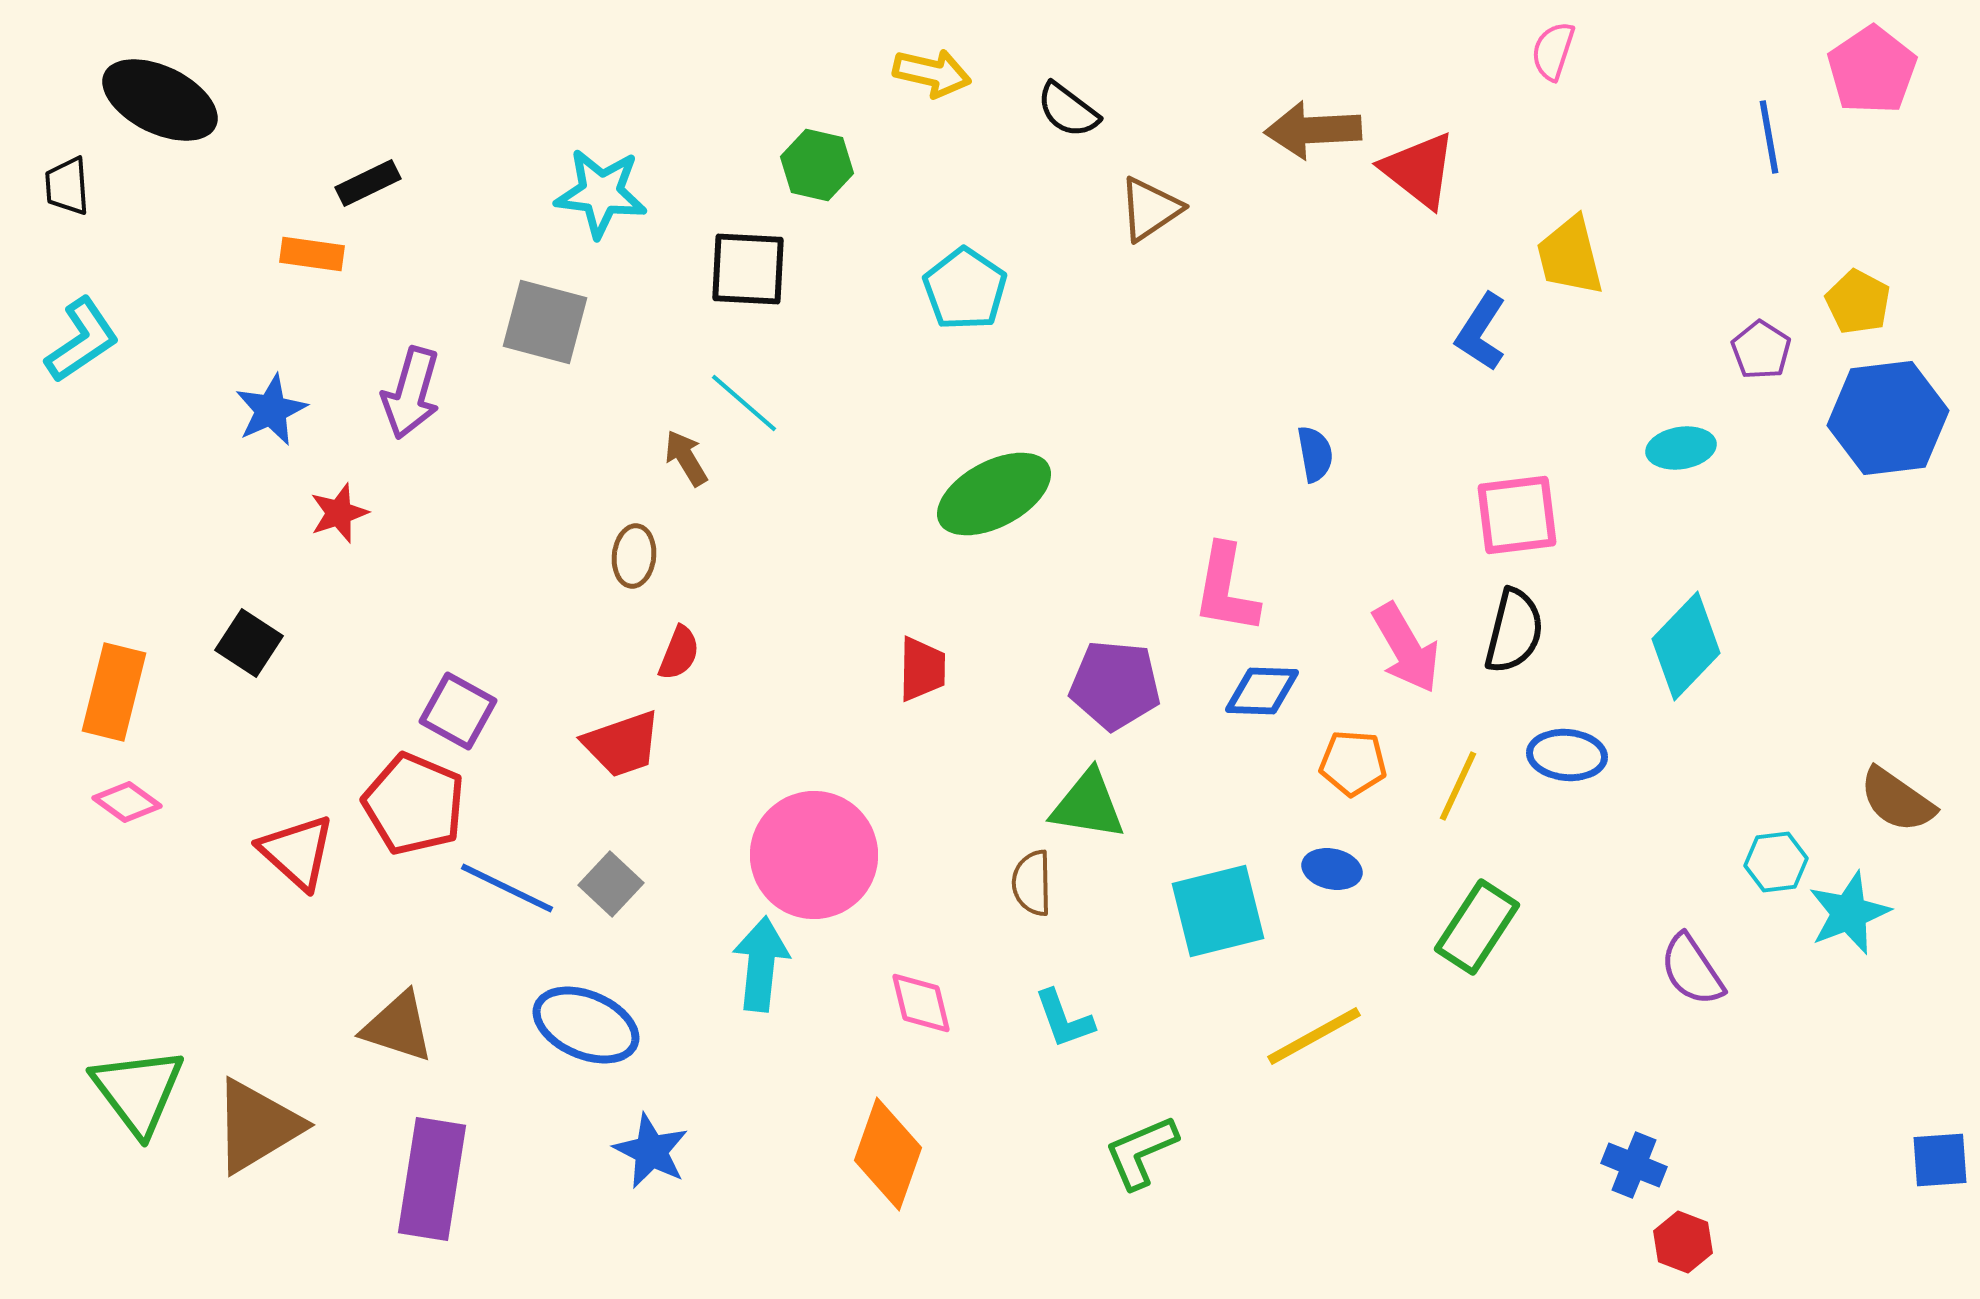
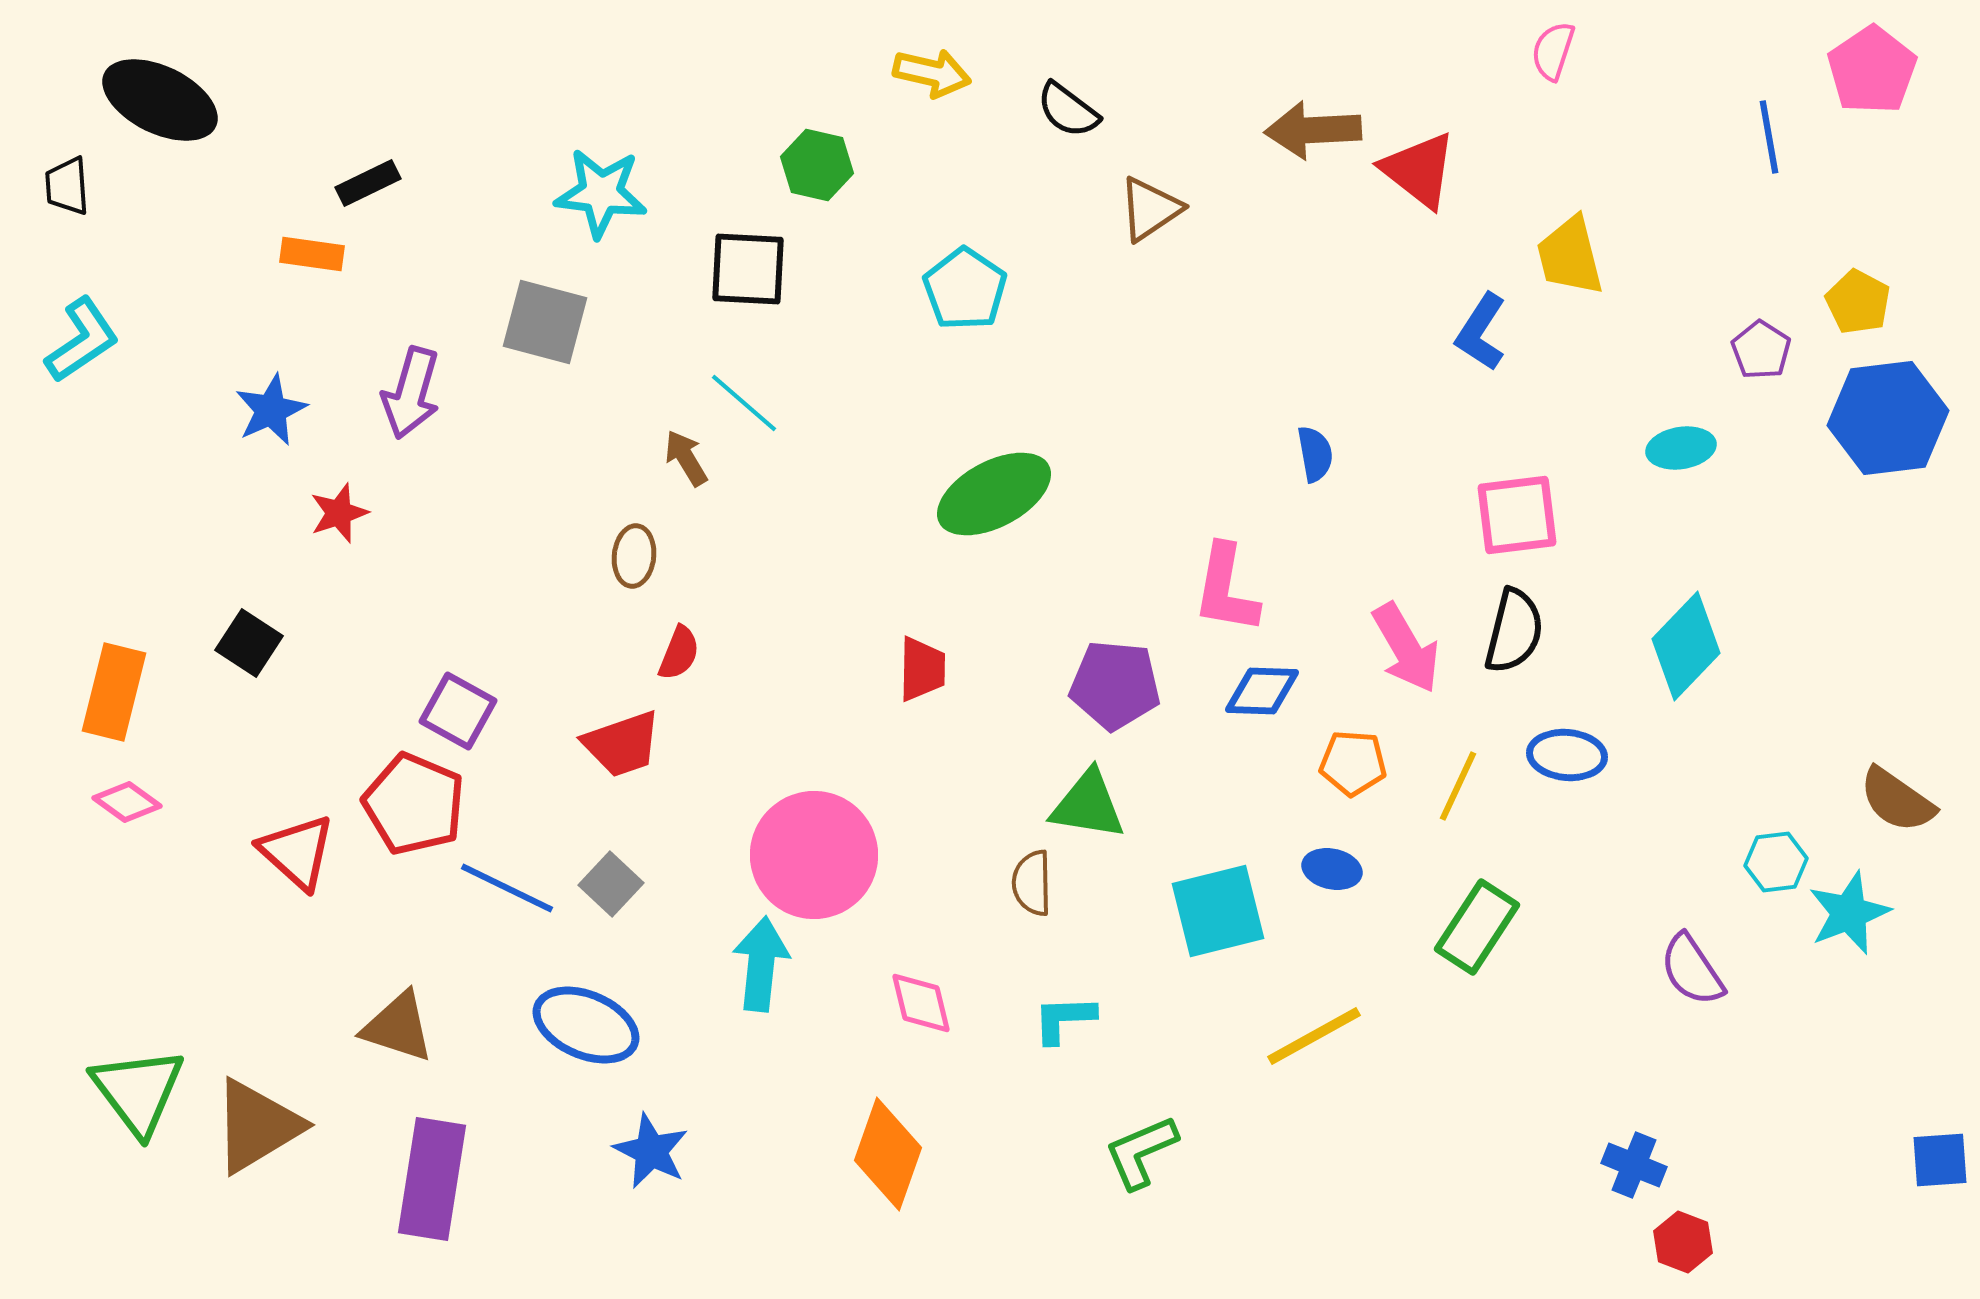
cyan L-shape at (1064, 1019): rotated 108 degrees clockwise
